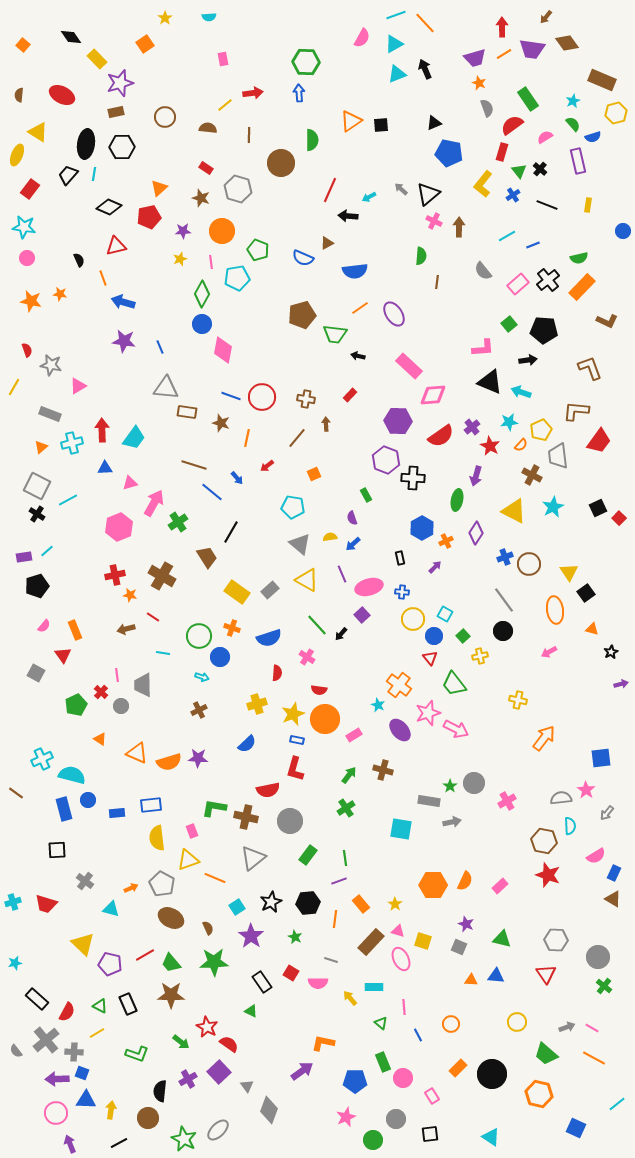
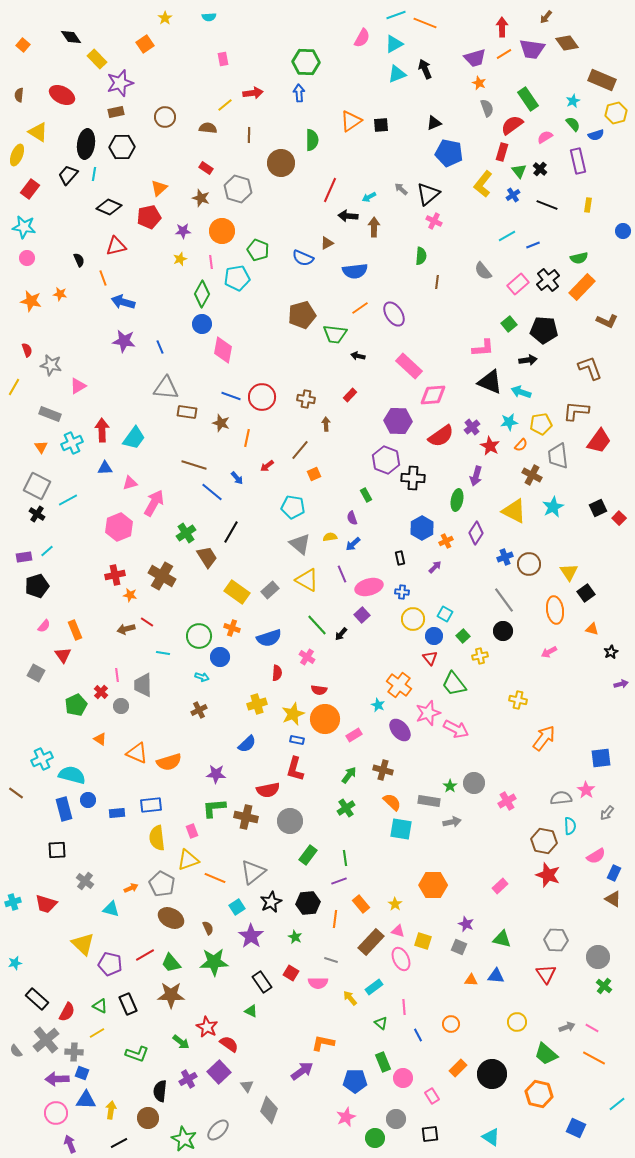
orange line at (425, 23): rotated 25 degrees counterclockwise
blue semicircle at (593, 137): moved 3 px right, 2 px up
brown arrow at (459, 227): moved 85 px left
yellow pentagon at (541, 430): moved 6 px up; rotated 15 degrees clockwise
brown line at (297, 438): moved 3 px right, 12 px down
cyan cross at (72, 443): rotated 10 degrees counterclockwise
orange triangle at (41, 447): rotated 24 degrees counterclockwise
green cross at (178, 522): moved 8 px right, 11 px down
red line at (153, 617): moved 6 px left, 5 px down
purple star at (198, 758): moved 18 px right, 16 px down
green L-shape at (214, 808): rotated 15 degrees counterclockwise
gray triangle at (253, 858): moved 14 px down
orange semicircle at (465, 881): moved 73 px left, 79 px up; rotated 72 degrees counterclockwise
cyan rectangle at (374, 987): rotated 36 degrees counterclockwise
green circle at (373, 1140): moved 2 px right, 2 px up
